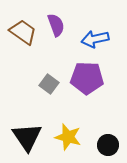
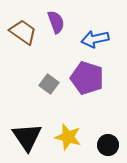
purple semicircle: moved 3 px up
purple pentagon: rotated 16 degrees clockwise
